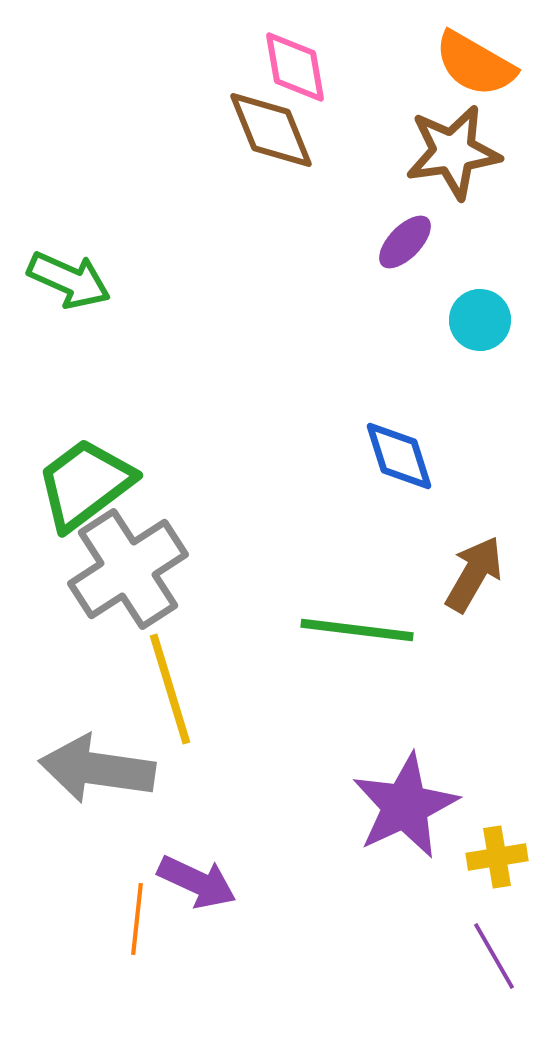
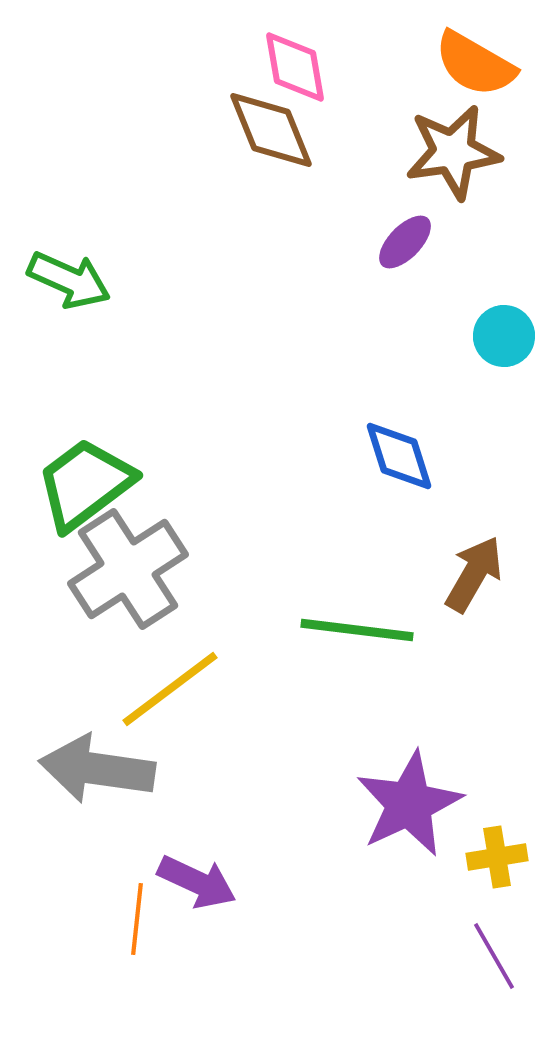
cyan circle: moved 24 px right, 16 px down
yellow line: rotated 70 degrees clockwise
purple star: moved 4 px right, 2 px up
